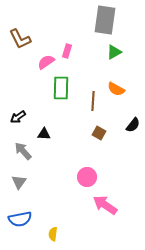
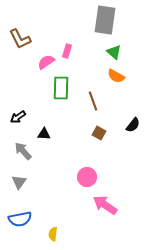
green triangle: rotated 49 degrees counterclockwise
orange semicircle: moved 13 px up
brown line: rotated 24 degrees counterclockwise
